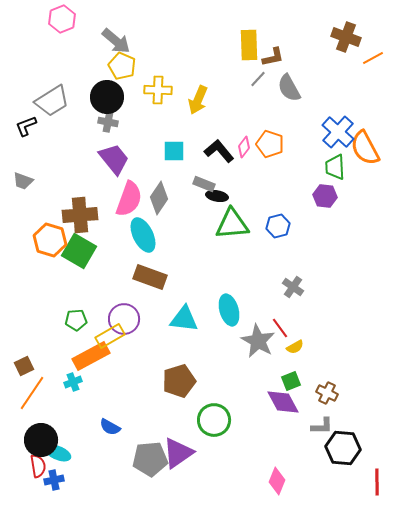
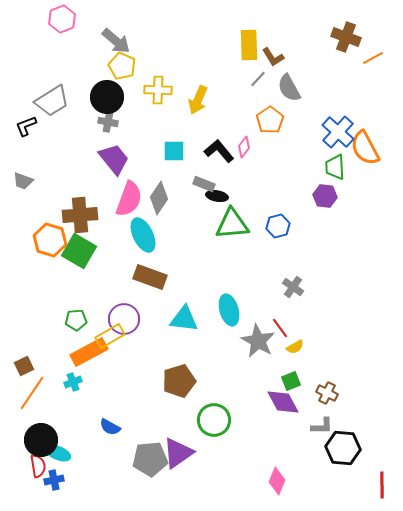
brown L-shape at (273, 57): rotated 70 degrees clockwise
orange pentagon at (270, 144): moved 24 px up; rotated 20 degrees clockwise
orange rectangle at (91, 356): moved 2 px left, 4 px up
red line at (377, 482): moved 5 px right, 3 px down
